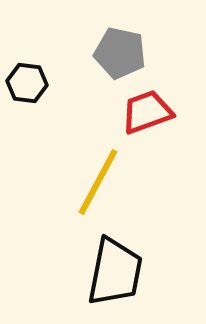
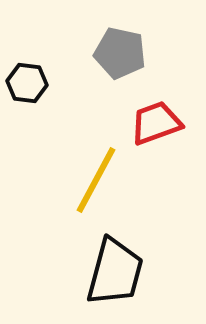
red trapezoid: moved 9 px right, 11 px down
yellow line: moved 2 px left, 2 px up
black trapezoid: rotated 4 degrees clockwise
